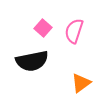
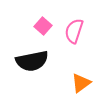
pink square: moved 2 px up
